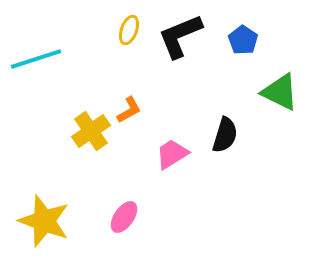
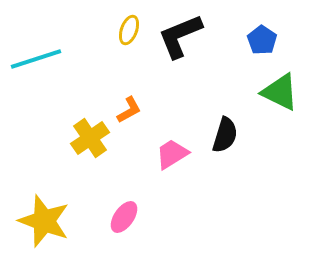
blue pentagon: moved 19 px right
yellow cross: moved 1 px left, 7 px down
